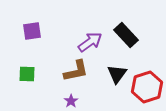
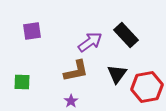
green square: moved 5 px left, 8 px down
red hexagon: rotated 8 degrees clockwise
